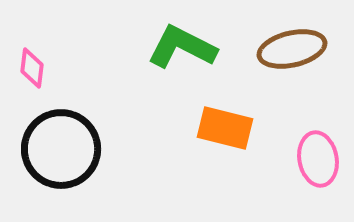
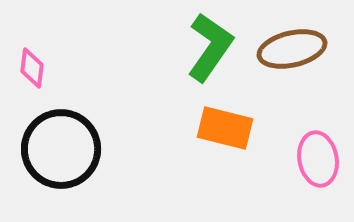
green L-shape: moved 28 px right; rotated 98 degrees clockwise
